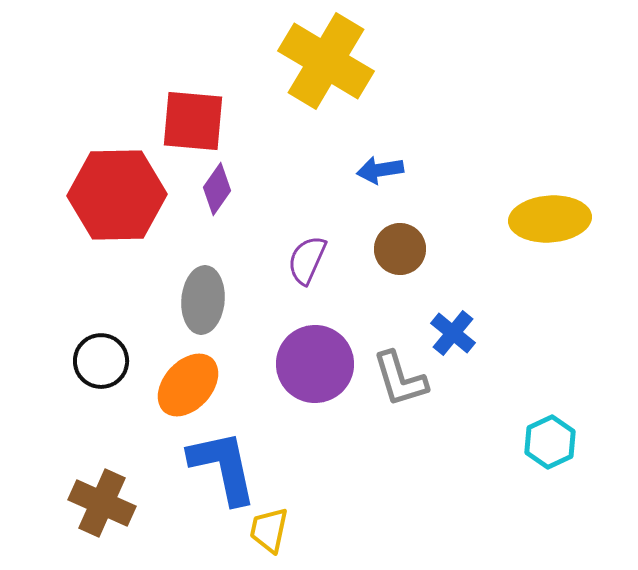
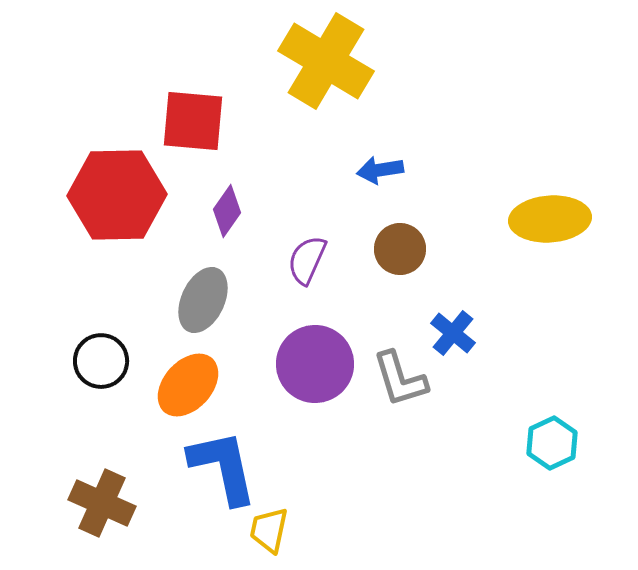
purple diamond: moved 10 px right, 22 px down
gray ellipse: rotated 20 degrees clockwise
cyan hexagon: moved 2 px right, 1 px down
